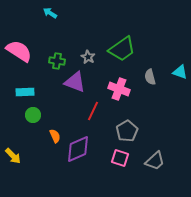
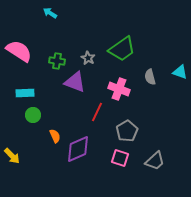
gray star: moved 1 px down
cyan rectangle: moved 1 px down
red line: moved 4 px right, 1 px down
yellow arrow: moved 1 px left
